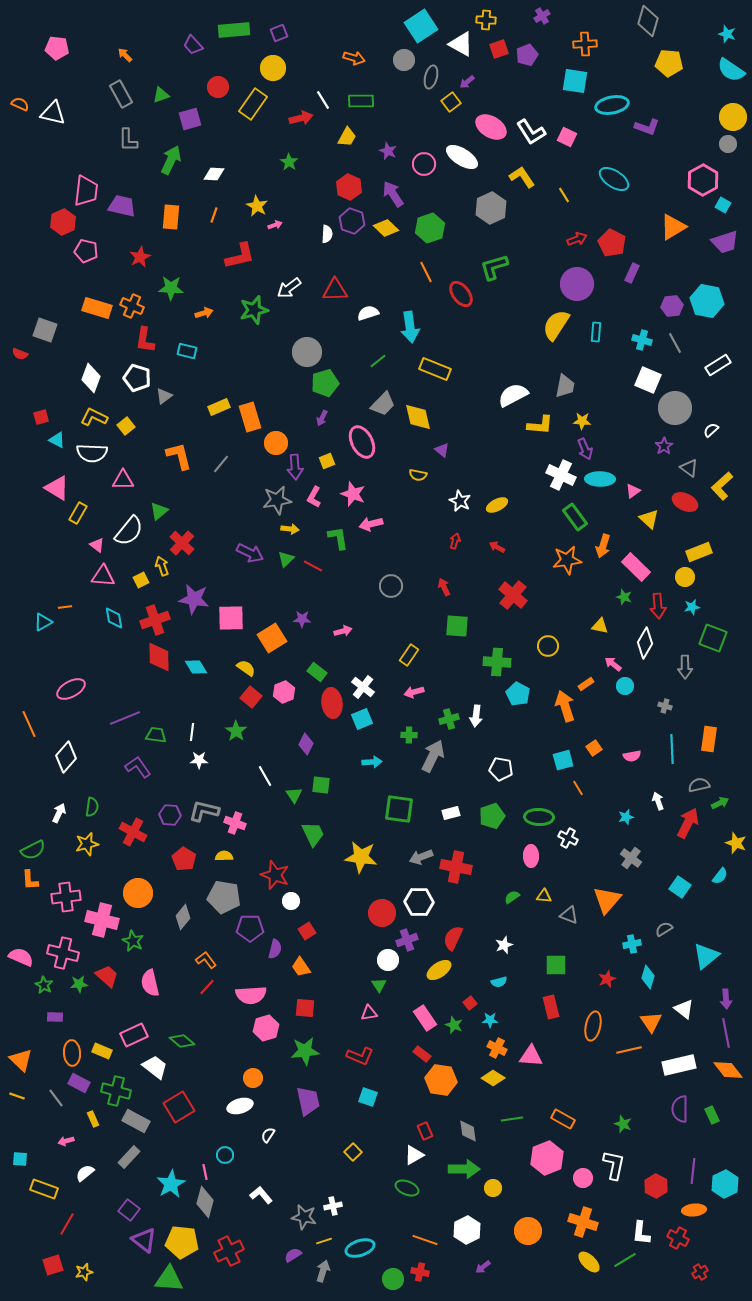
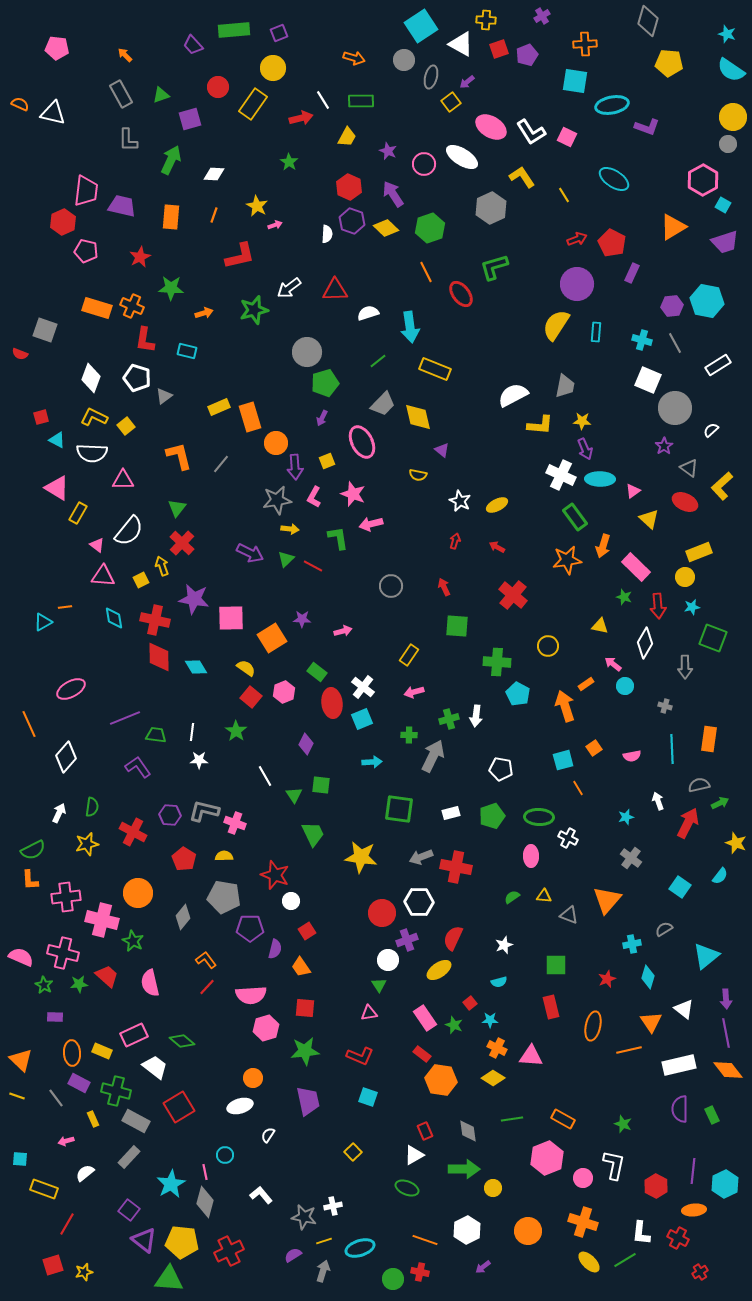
green triangle at (159, 511): moved 18 px right, 3 px up; rotated 12 degrees counterclockwise
red cross at (155, 620): rotated 32 degrees clockwise
